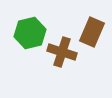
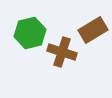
brown rectangle: moved 1 px right, 2 px up; rotated 36 degrees clockwise
